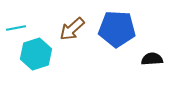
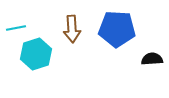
brown arrow: rotated 52 degrees counterclockwise
